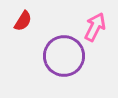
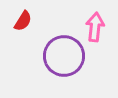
pink arrow: rotated 20 degrees counterclockwise
